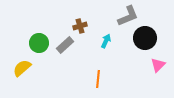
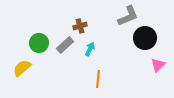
cyan arrow: moved 16 px left, 8 px down
